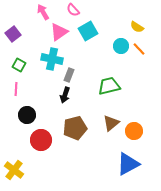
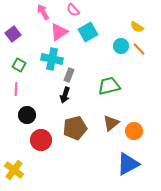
cyan square: moved 1 px down
